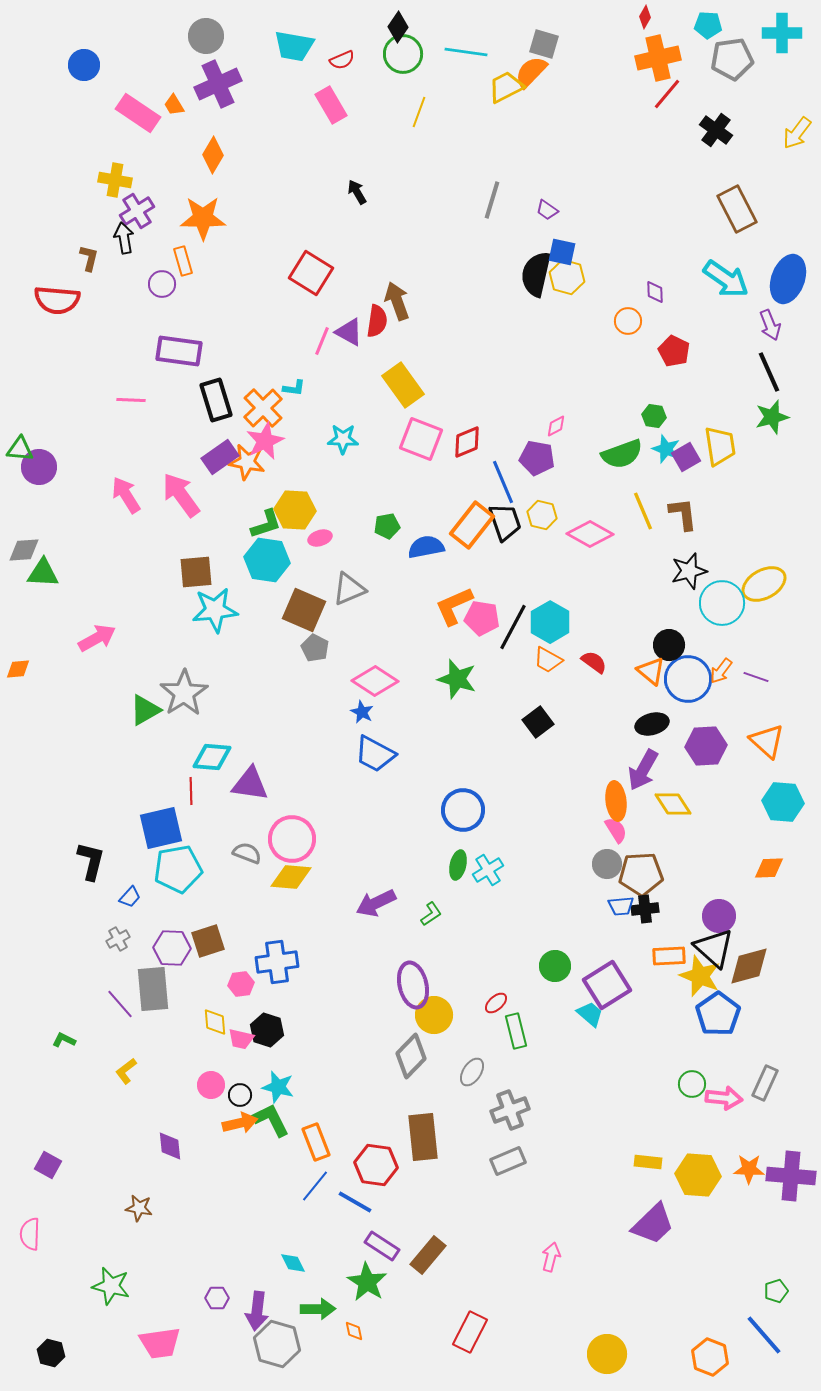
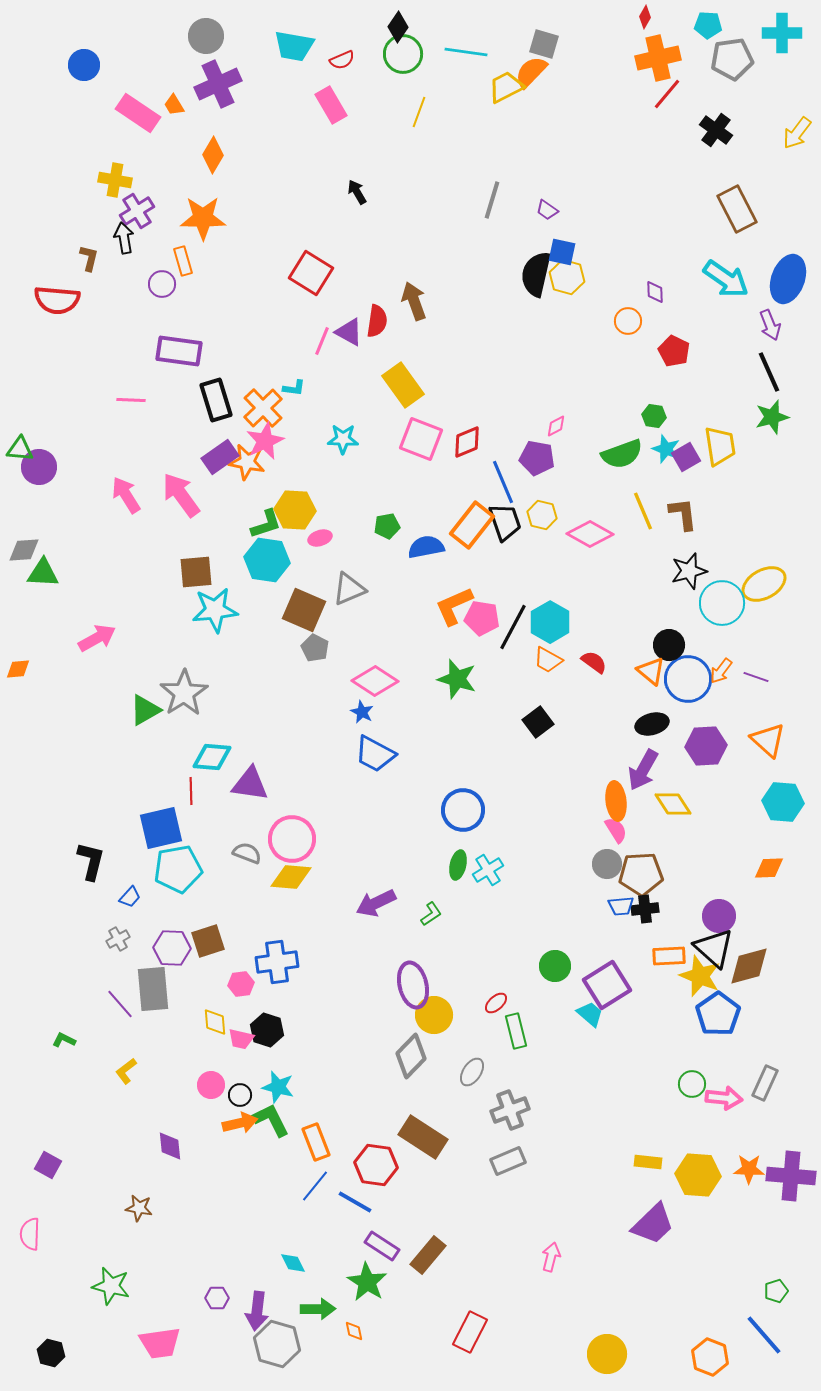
brown arrow at (397, 301): moved 17 px right
orange triangle at (767, 741): moved 1 px right, 1 px up
brown rectangle at (423, 1137): rotated 51 degrees counterclockwise
